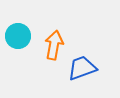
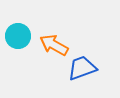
orange arrow: rotated 72 degrees counterclockwise
